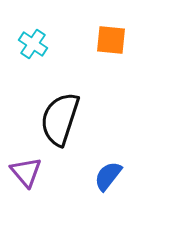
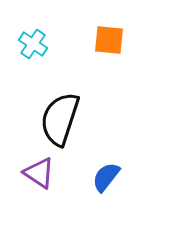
orange square: moved 2 px left
purple triangle: moved 13 px right, 1 px down; rotated 16 degrees counterclockwise
blue semicircle: moved 2 px left, 1 px down
